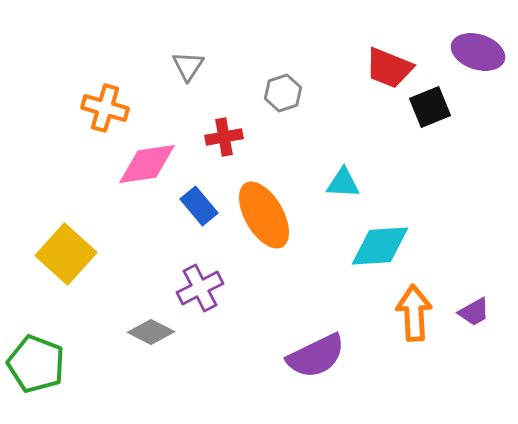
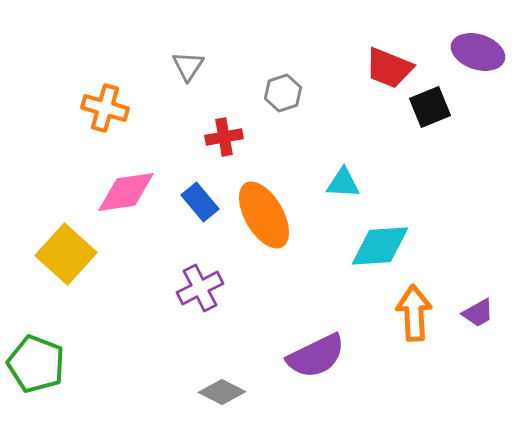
pink diamond: moved 21 px left, 28 px down
blue rectangle: moved 1 px right, 4 px up
purple trapezoid: moved 4 px right, 1 px down
gray diamond: moved 71 px right, 60 px down
